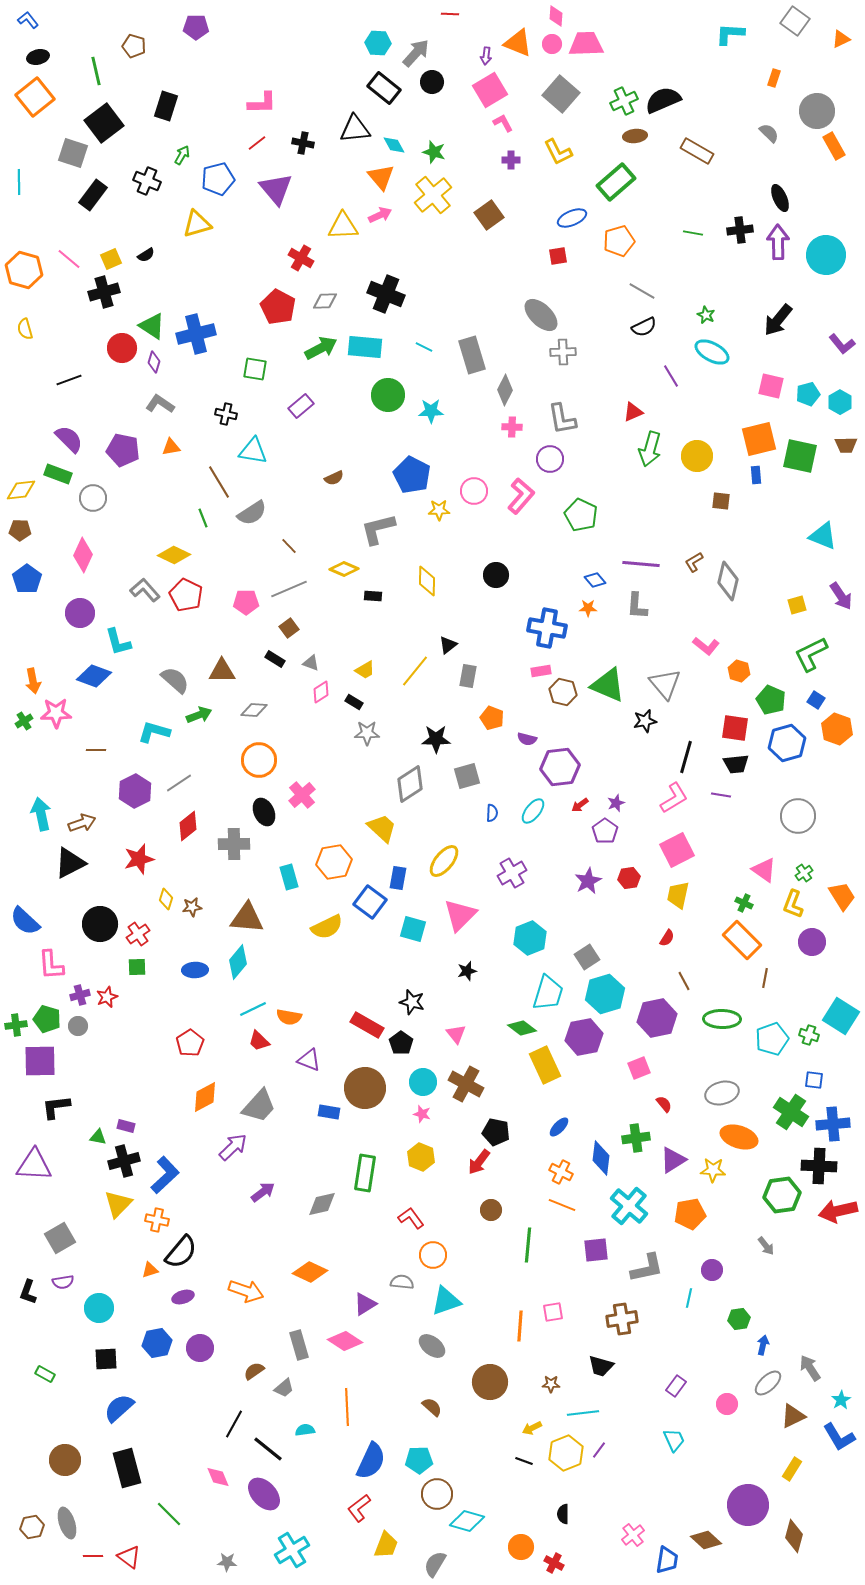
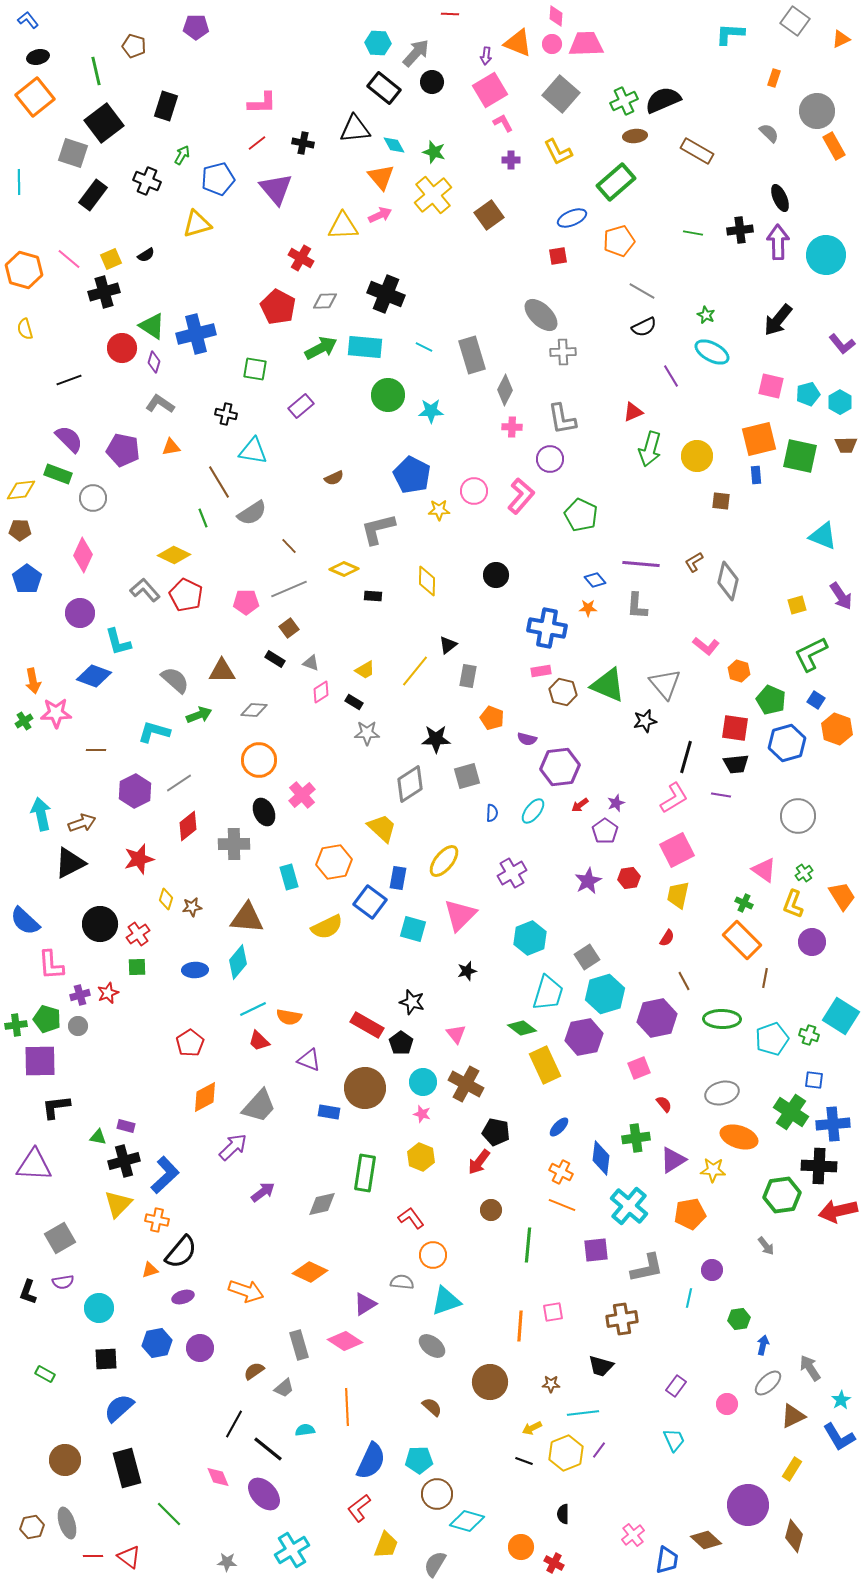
red star at (107, 997): moved 1 px right, 4 px up
